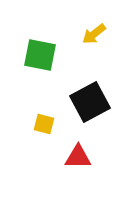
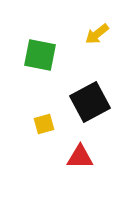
yellow arrow: moved 3 px right
yellow square: rotated 30 degrees counterclockwise
red triangle: moved 2 px right
